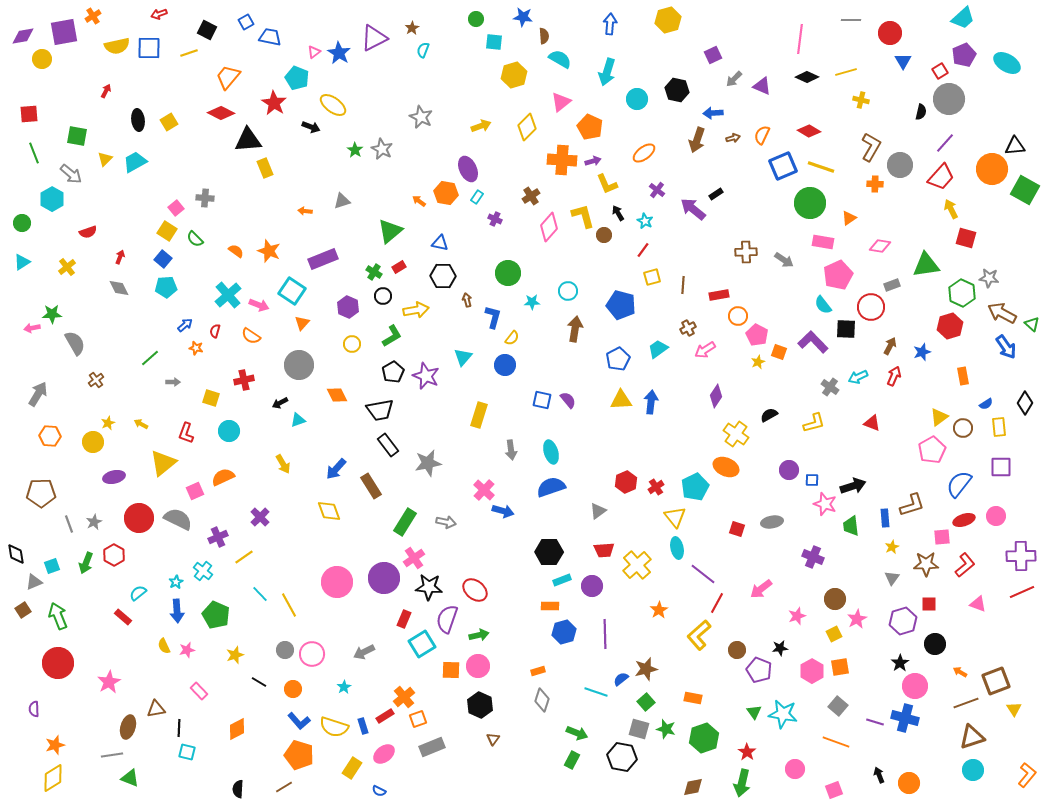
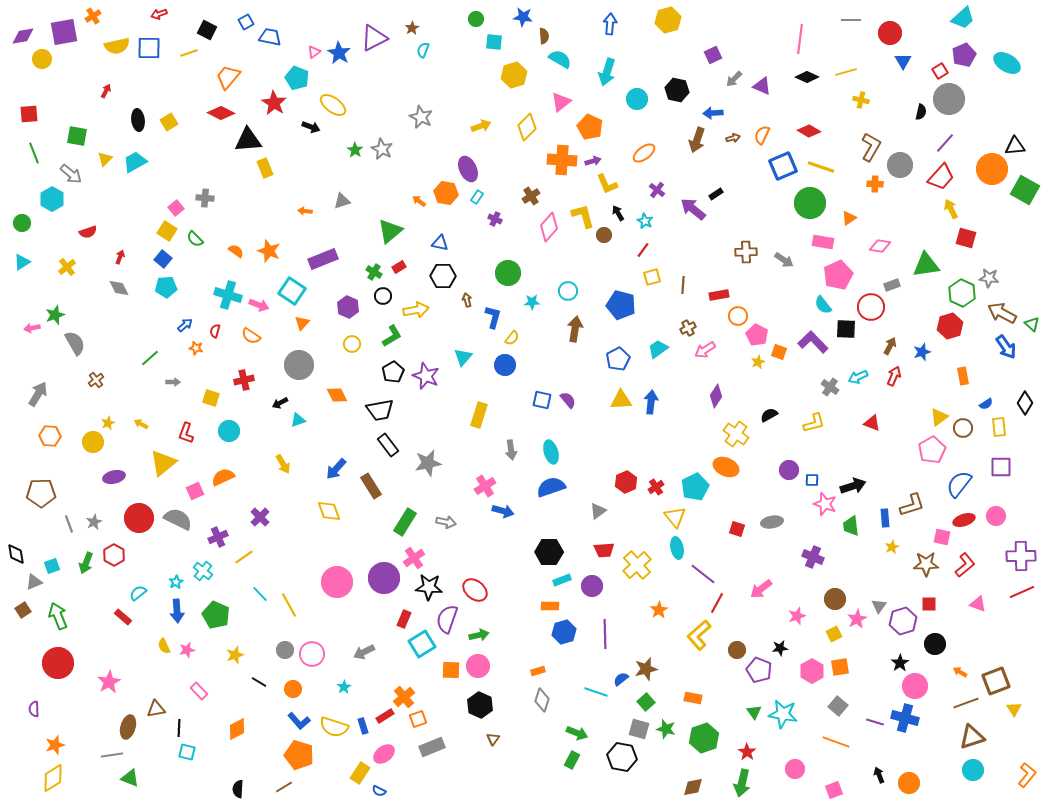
cyan cross at (228, 295): rotated 32 degrees counterclockwise
green star at (52, 314): moved 3 px right, 1 px down; rotated 18 degrees counterclockwise
pink cross at (484, 490): moved 1 px right, 4 px up; rotated 15 degrees clockwise
pink square at (942, 537): rotated 18 degrees clockwise
gray triangle at (892, 578): moved 13 px left, 28 px down
yellow rectangle at (352, 768): moved 8 px right, 5 px down
